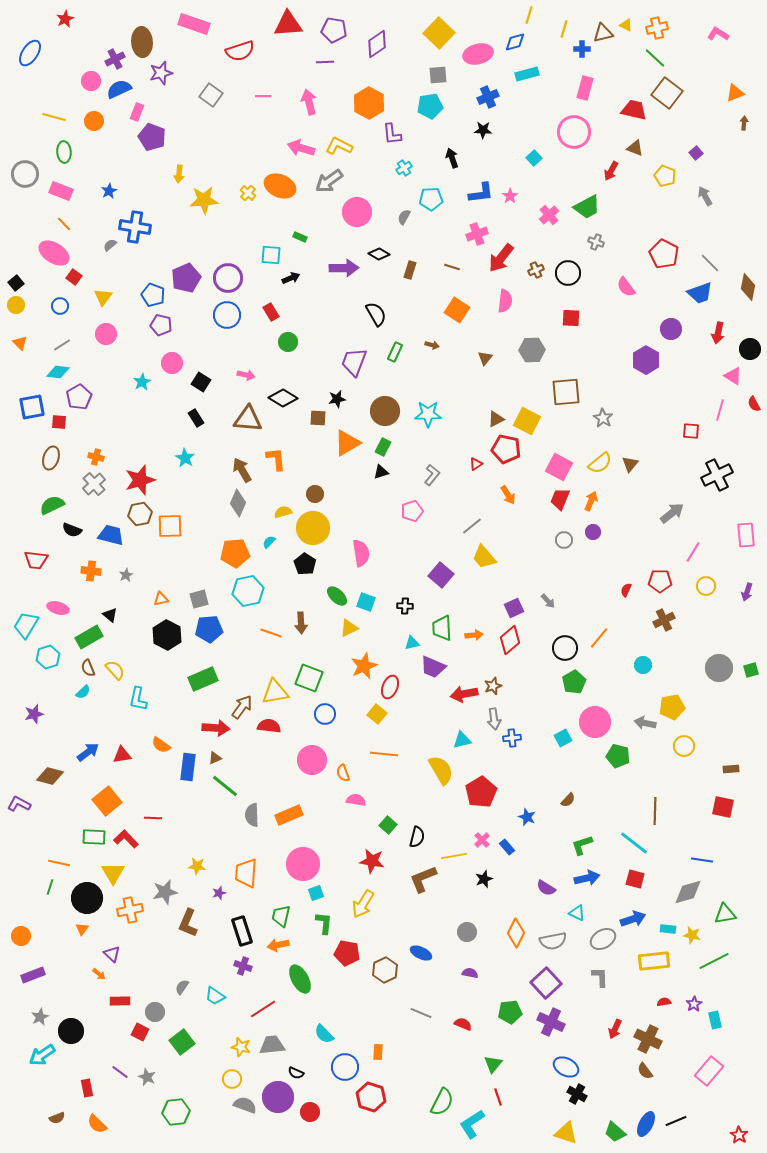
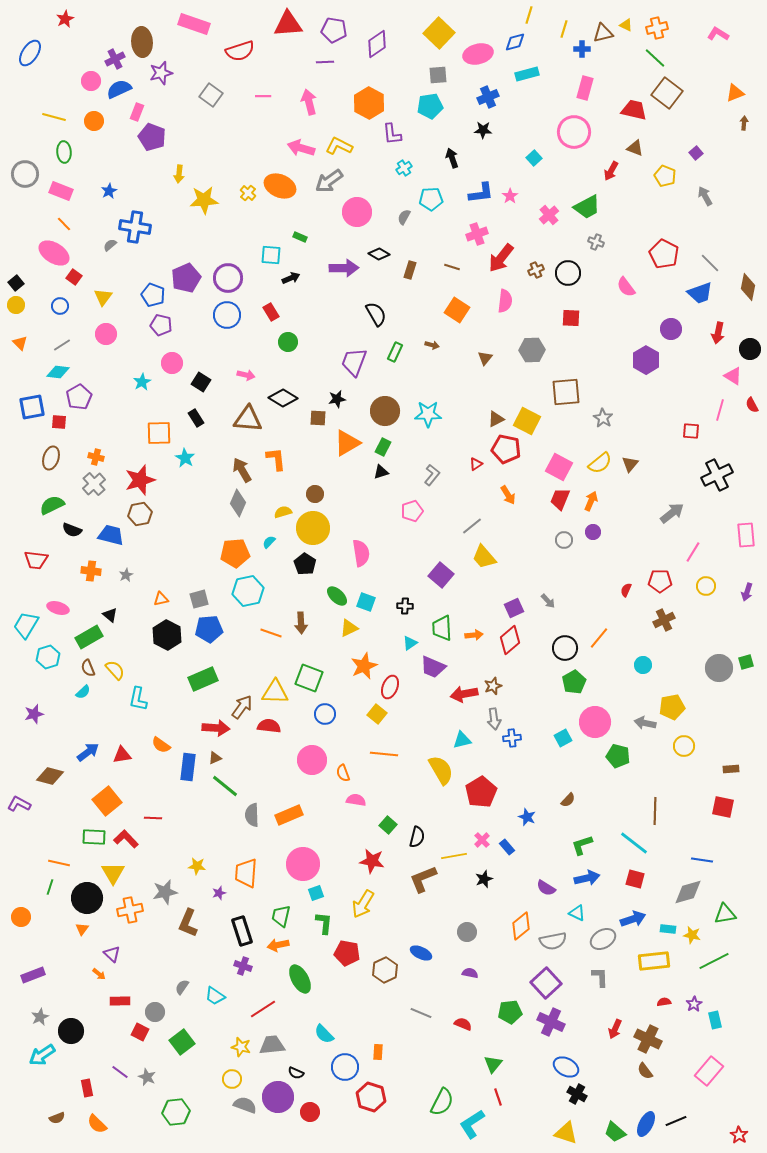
red semicircle at (754, 404): moved 2 px left, 1 px down
orange square at (170, 526): moved 11 px left, 93 px up
cyan triangle at (412, 643): moved 2 px left; rotated 21 degrees counterclockwise
green square at (751, 670): moved 5 px left, 8 px up
yellow triangle at (275, 692): rotated 12 degrees clockwise
orange diamond at (516, 933): moved 5 px right, 7 px up; rotated 24 degrees clockwise
orange circle at (21, 936): moved 19 px up
